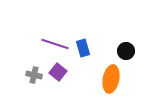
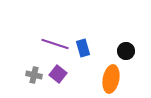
purple square: moved 2 px down
